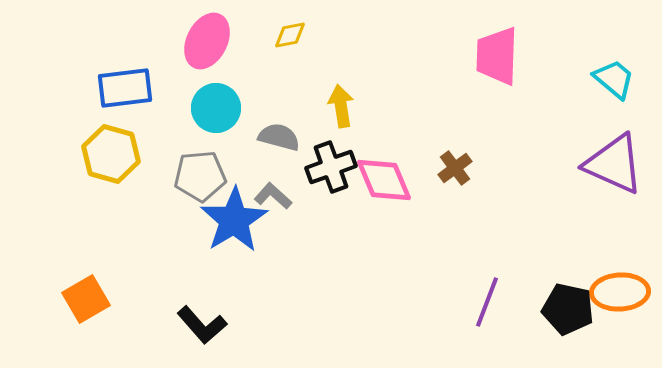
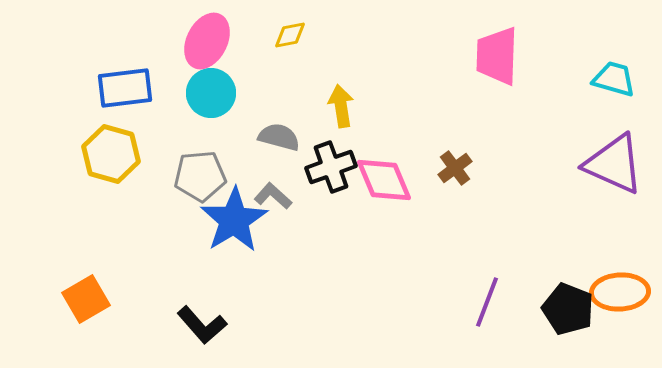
cyan trapezoid: rotated 24 degrees counterclockwise
cyan circle: moved 5 px left, 15 px up
black pentagon: rotated 9 degrees clockwise
